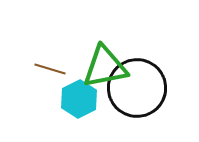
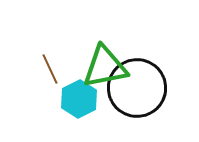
brown line: rotated 48 degrees clockwise
